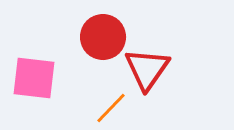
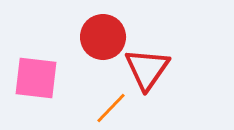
pink square: moved 2 px right
